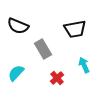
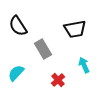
black semicircle: rotated 35 degrees clockwise
red cross: moved 1 px right, 2 px down
